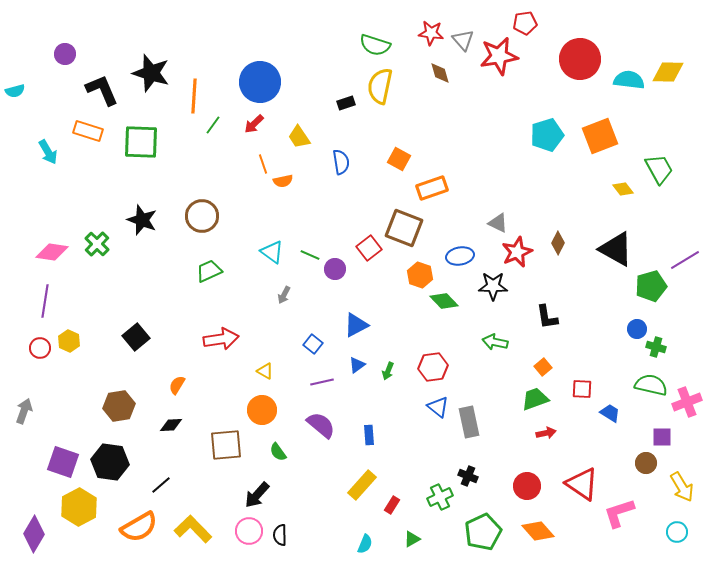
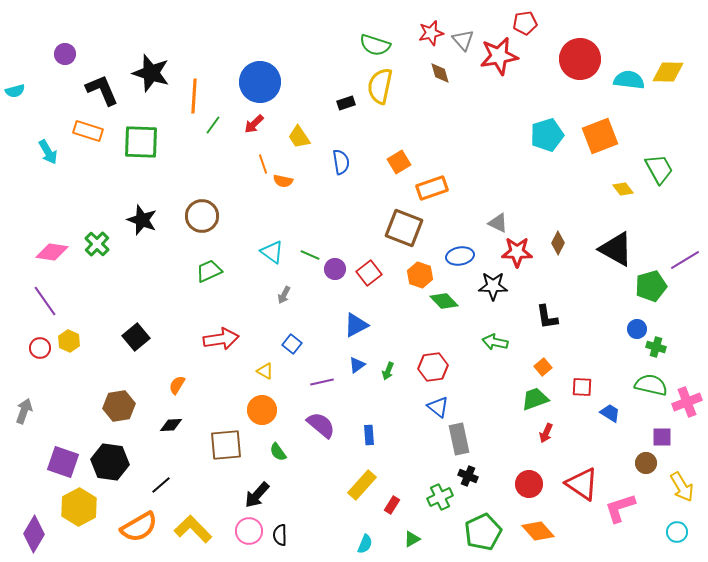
red star at (431, 33): rotated 20 degrees counterclockwise
orange square at (399, 159): moved 3 px down; rotated 30 degrees clockwise
orange semicircle at (283, 181): rotated 24 degrees clockwise
red square at (369, 248): moved 25 px down
red star at (517, 252): rotated 24 degrees clockwise
purple line at (45, 301): rotated 44 degrees counterclockwise
blue square at (313, 344): moved 21 px left
red square at (582, 389): moved 2 px up
gray rectangle at (469, 422): moved 10 px left, 17 px down
red arrow at (546, 433): rotated 126 degrees clockwise
red circle at (527, 486): moved 2 px right, 2 px up
pink L-shape at (619, 513): moved 1 px right, 5 px up
